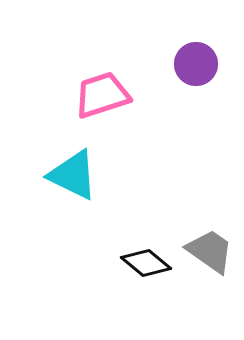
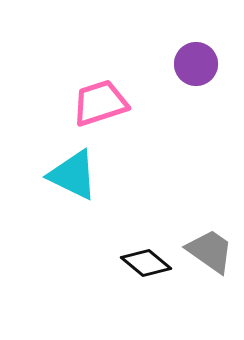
pink trapezoid: moved 2 px left, 8 px down
